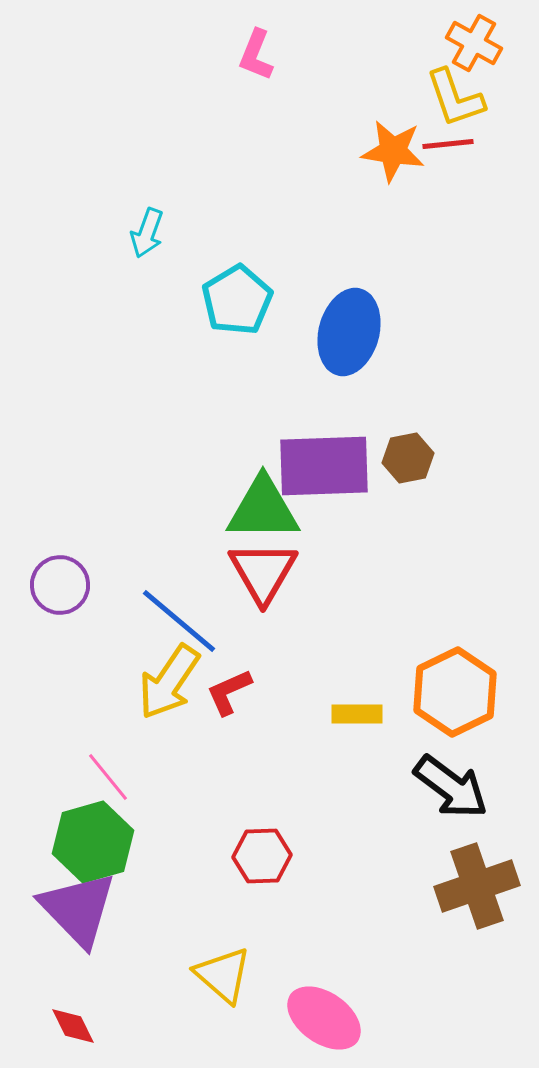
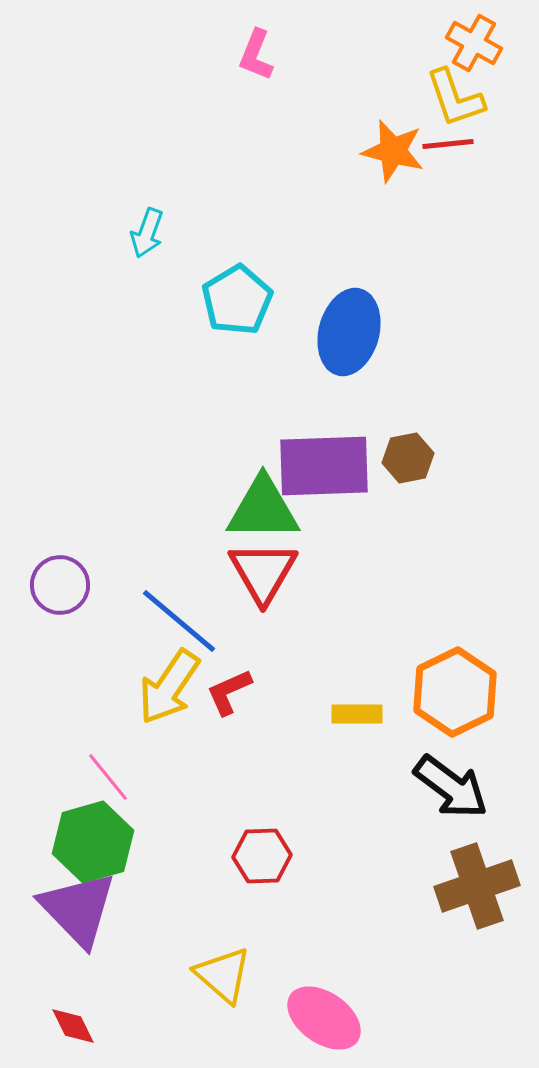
orange star: rotated 6 degrees clockwise
yellow arrow: moved 5 px down
